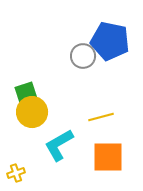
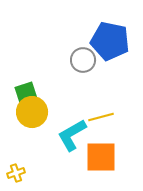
gray circle: moved 4 px down
cyan L-shape: moved 13 px right, 10 px up
orange square: moved 7 px left
